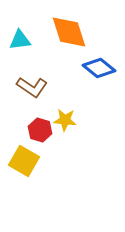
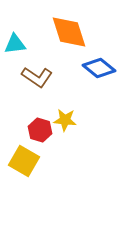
cyan triangle: moved 5 px left, 4 px down
brown L-shape: moved 5 px right, 10 px up
